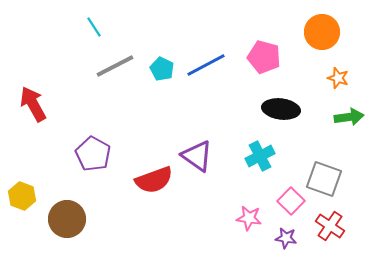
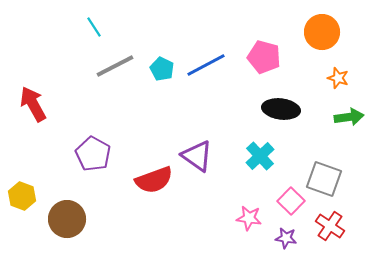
cyan cross: rotated 16 degrees counterclockwise
